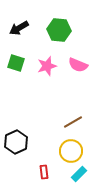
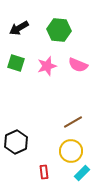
cyan rectangle: moved 3 px right, 1 px up
